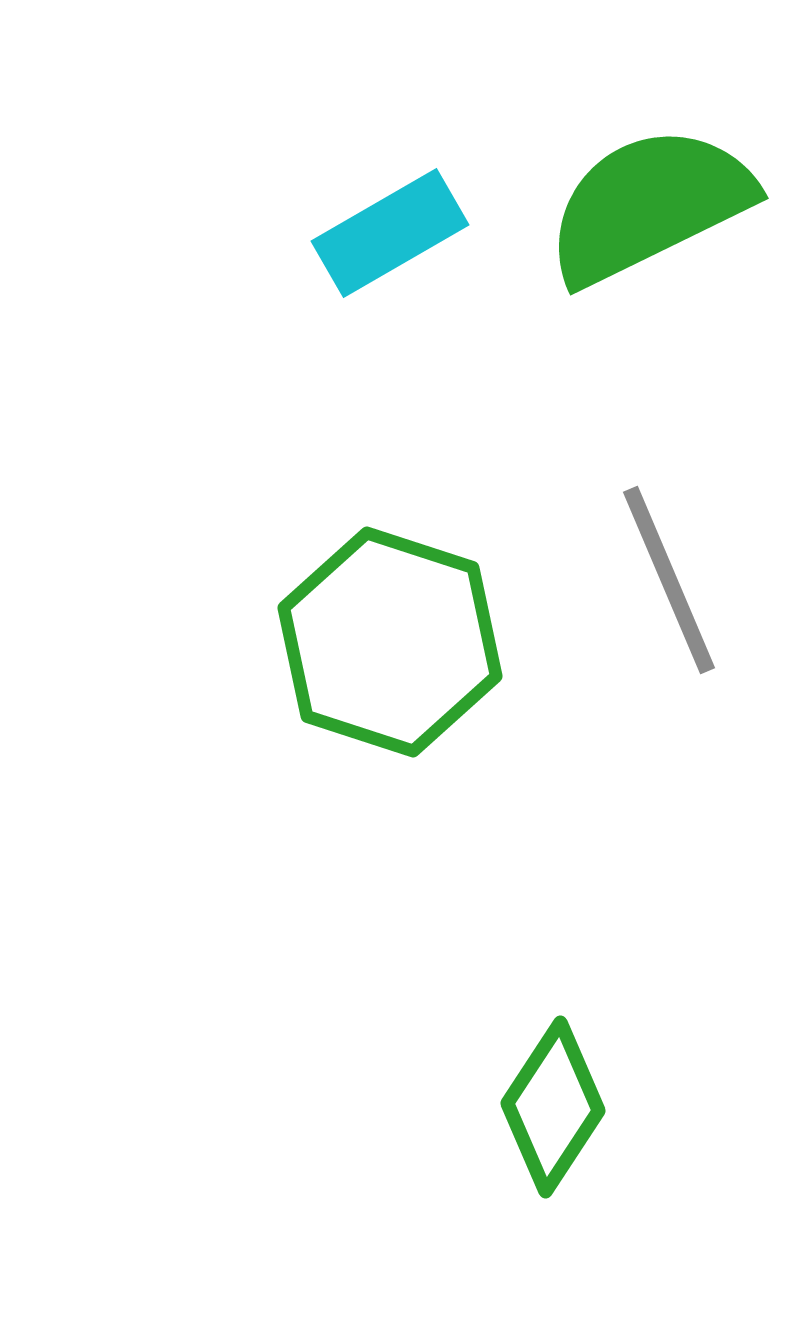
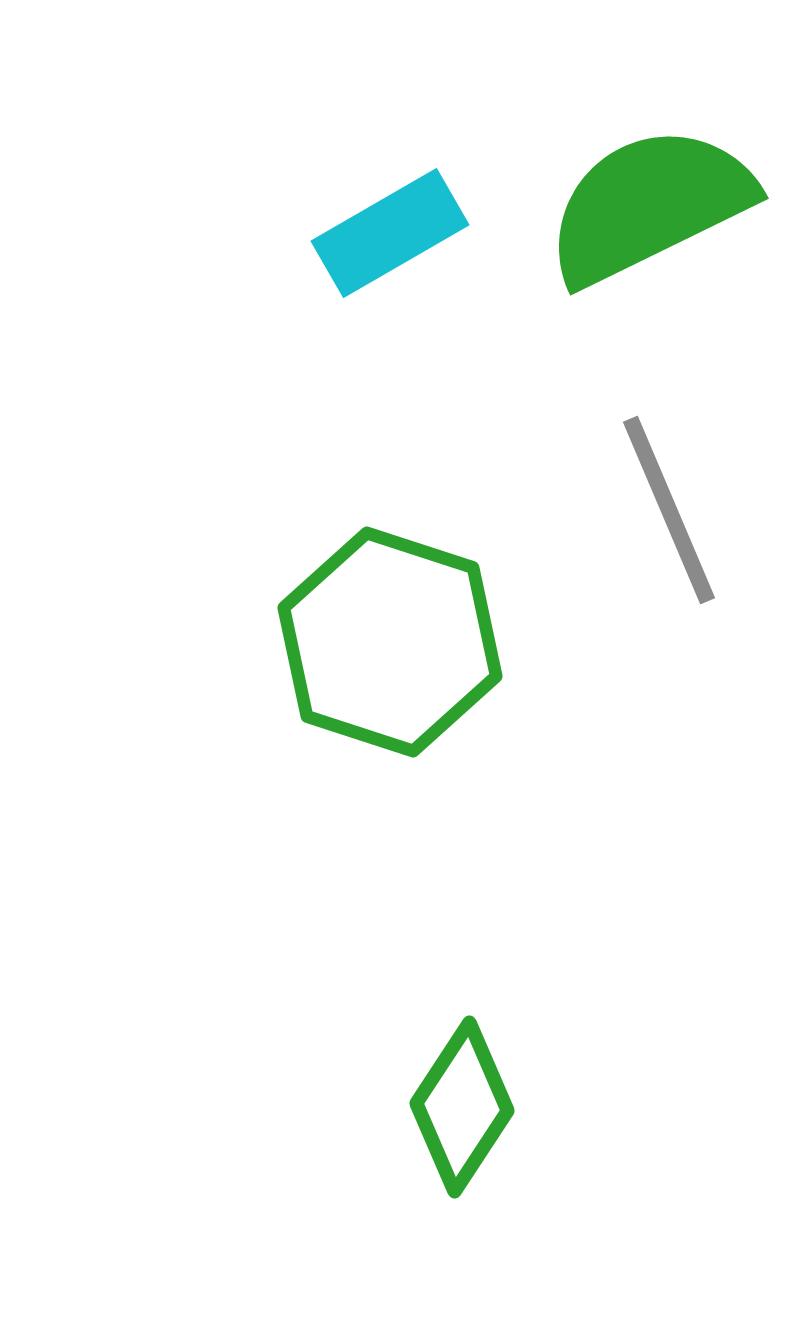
gray line: moved 70 px up
green diamond: moved 91 px left
